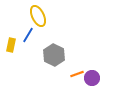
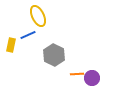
blue line: rotated 35 degrees clockwise
orange line: rotated 16 degrees clockwise
